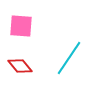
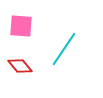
cyan line: moved 5 px left, 9 px up
